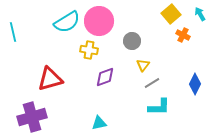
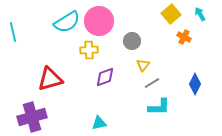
orange cross: moved 1 px right, 2 px down
yellow cross: rotated 12 degrees counterclockwise
